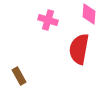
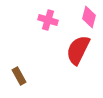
pink diamond: moved 3 px down; rotated 10 degrees clockwise
red semicircle: moved 1 px left, 1 px down; rotated 16 degrees clockwise
